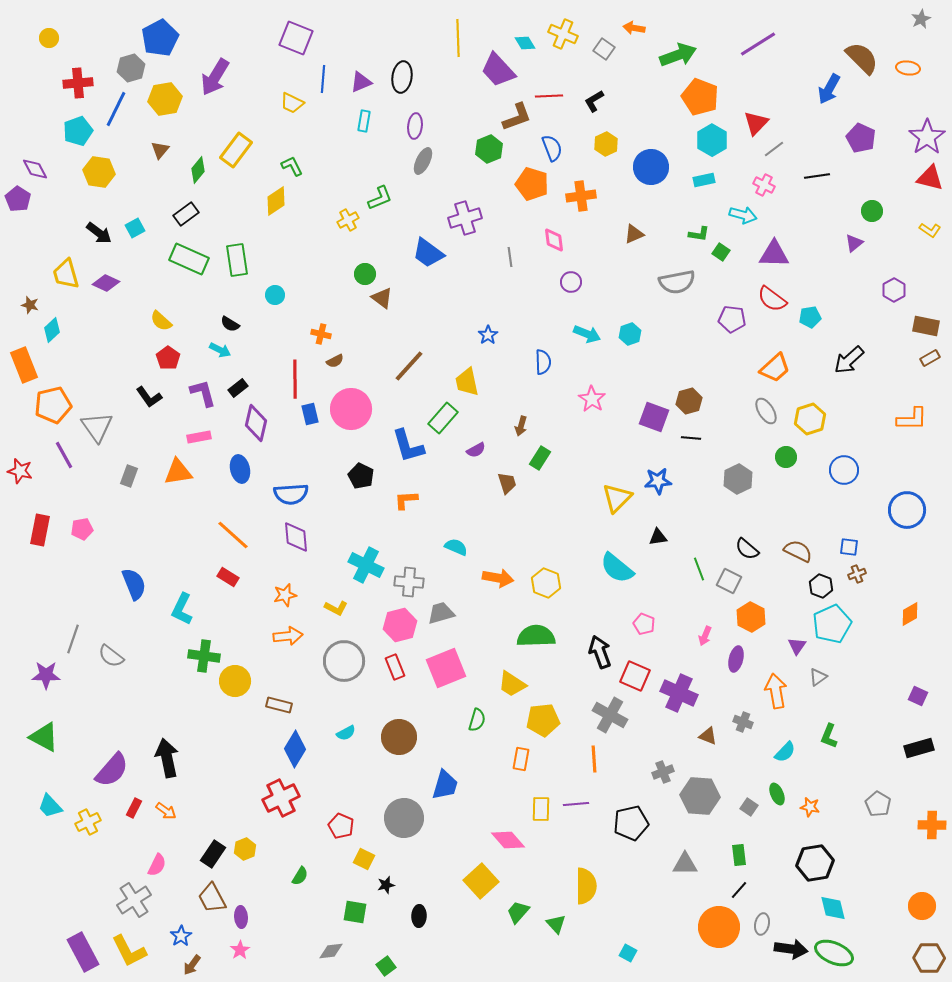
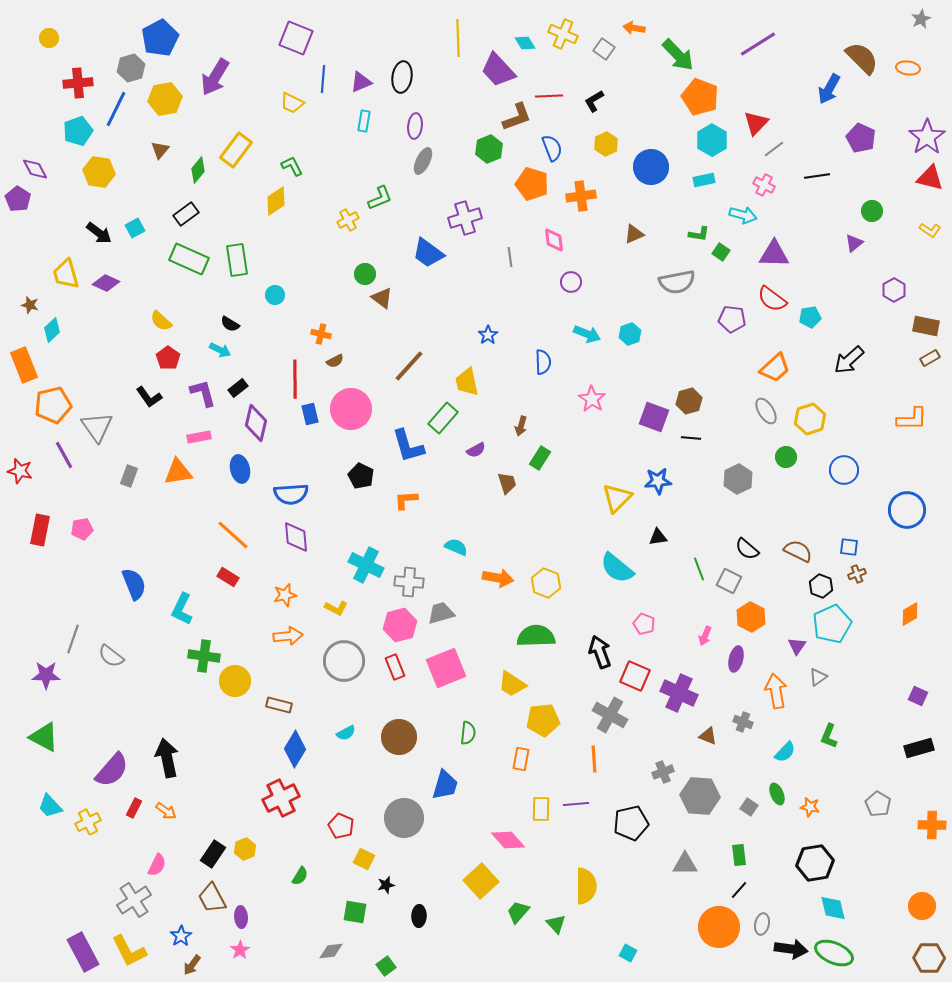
green arrow at (678, 55): rotated 66 degrees clockwise
green semicircle at (477, 720): moved 9 px left, 13 px down; rotated 10 degrees counterclockwise
